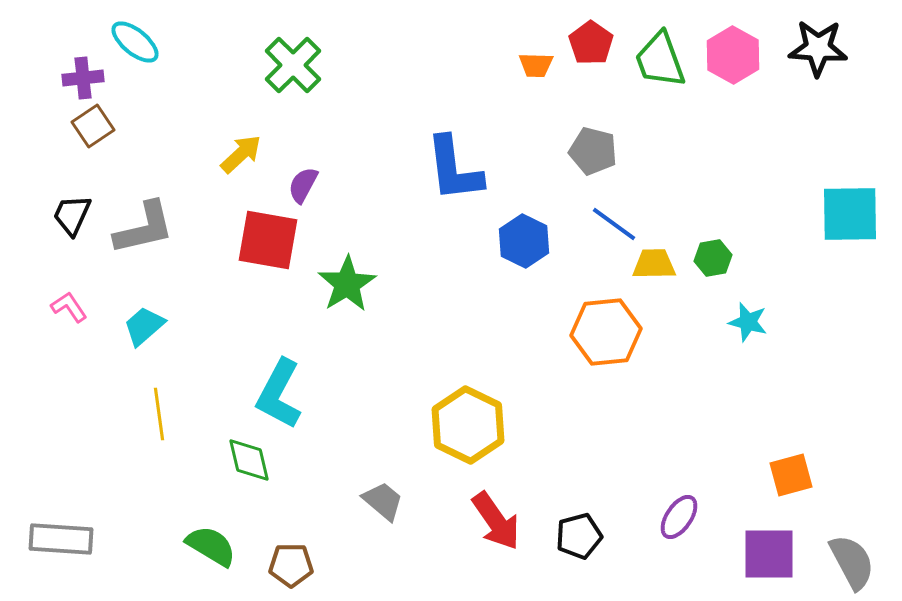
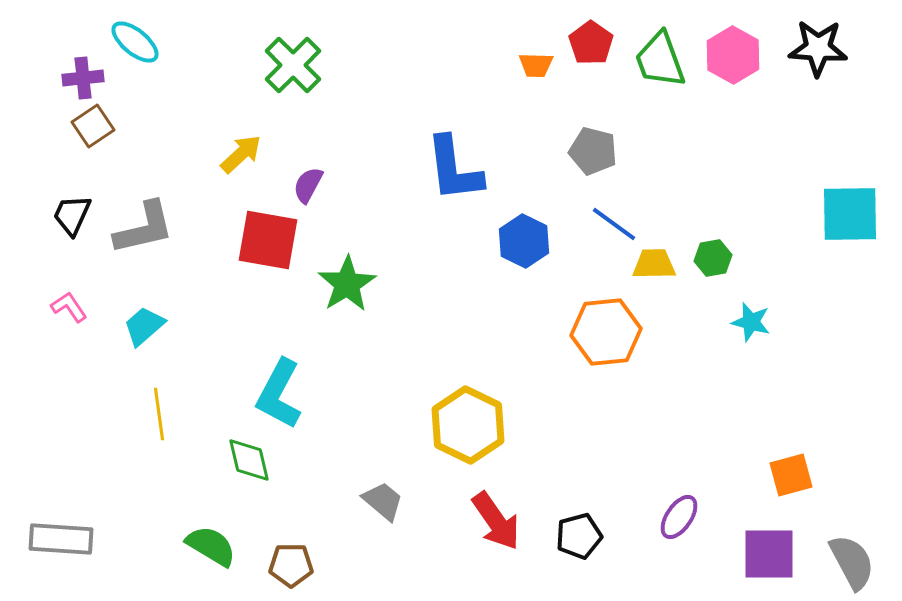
purple semicircle: moved 5 px right
cyan star: moved 3 px right
